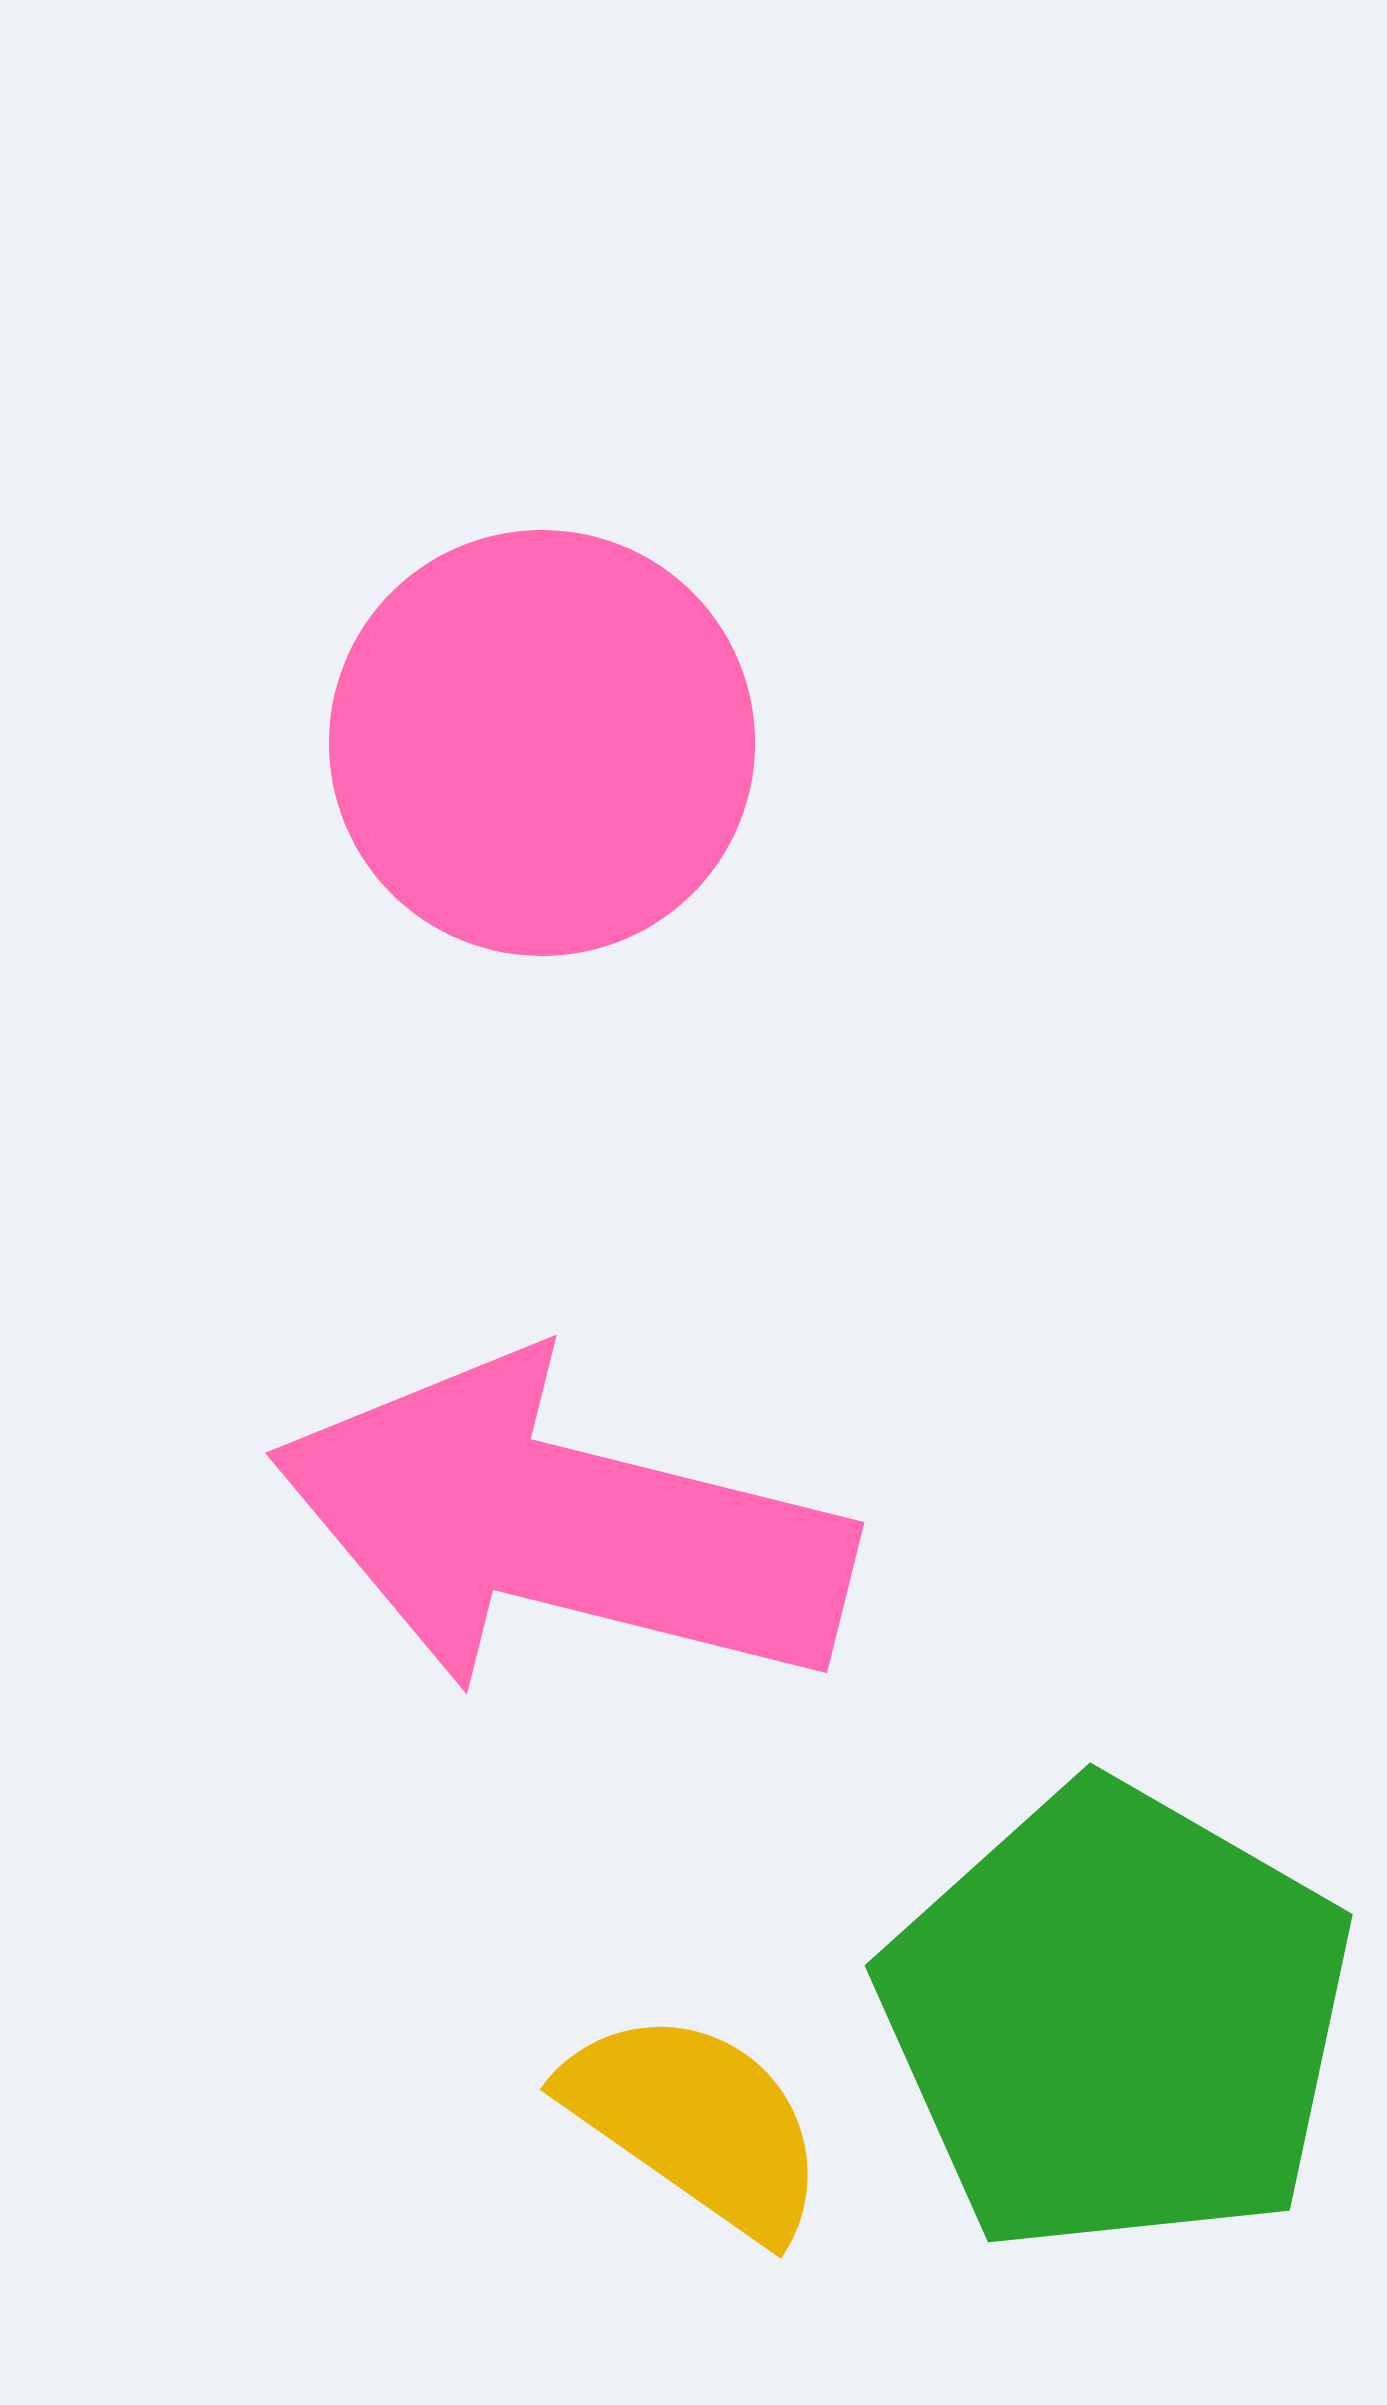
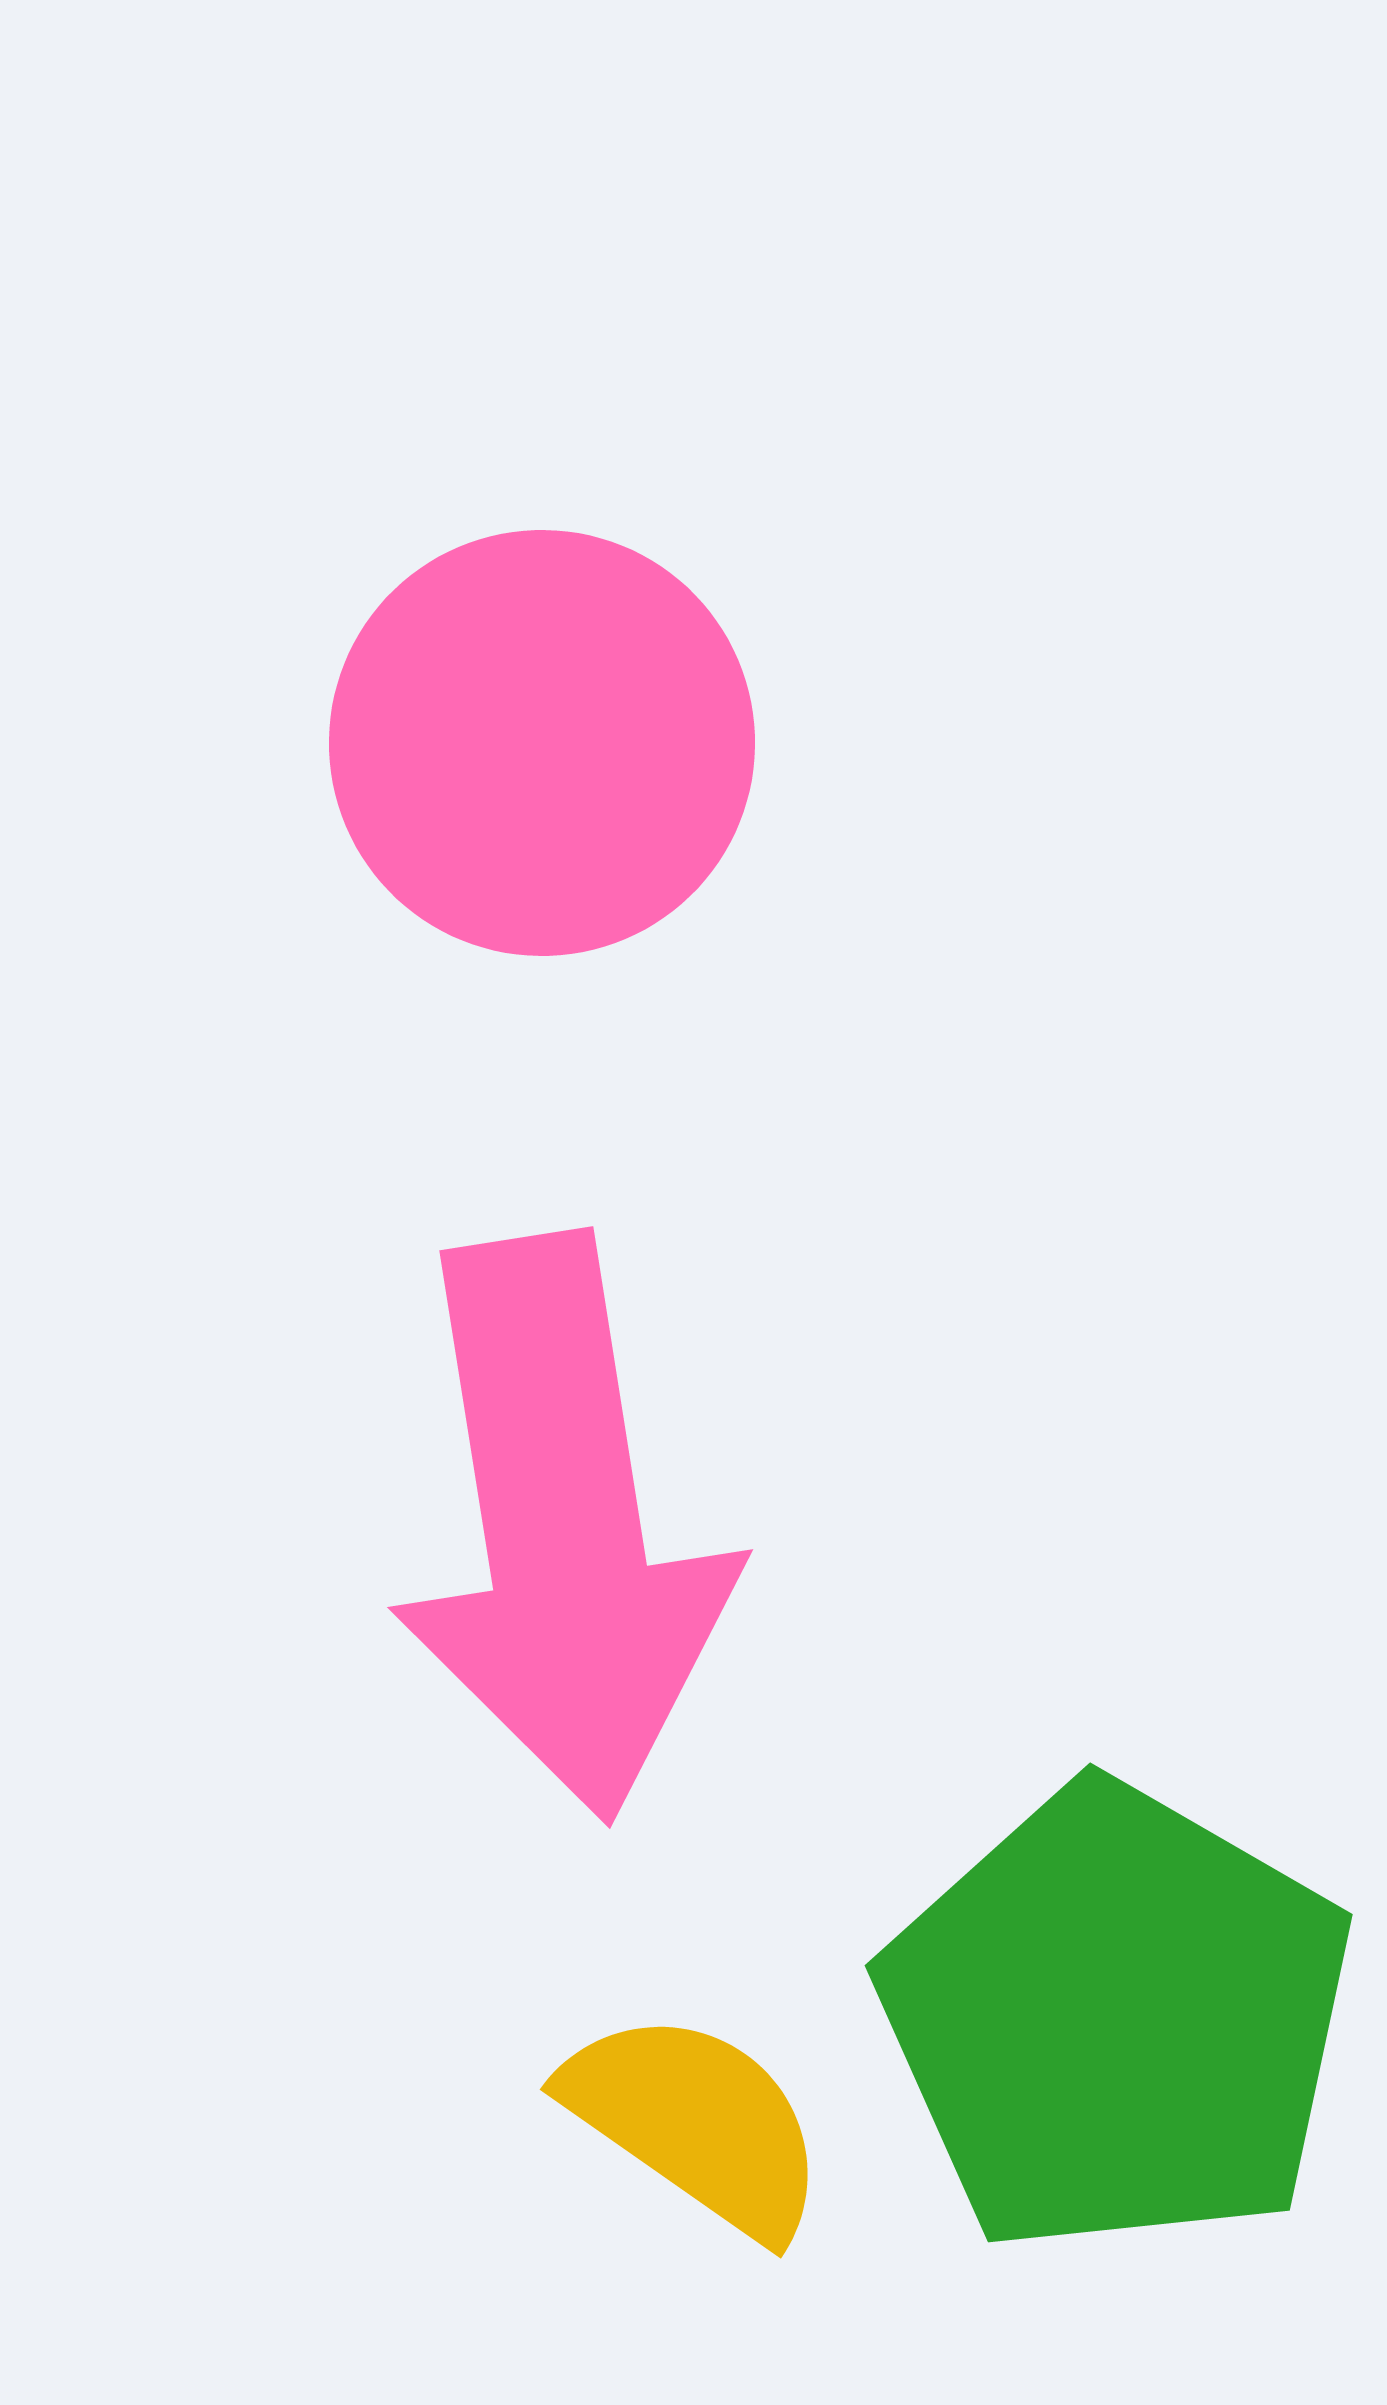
pink arrow: rotated 113 degrees counterclockwise
